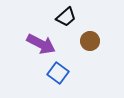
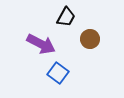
black trapezoid: rotated 20 degrees counterclockwise
brown circle: moved 2 px up
